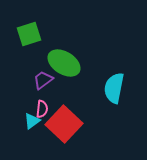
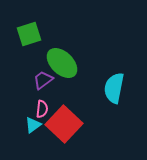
green ellipse: moved 2 px left; rotated 12 degrees clockwise
cyan triangle: moved 1 px right, 4 px down
